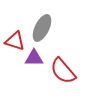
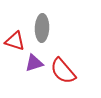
gray ellipse: rotated 24 degrees counterclockwise
purple triangle: moved 5 px down; rotated 18 degrees counterclockwise
